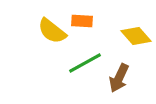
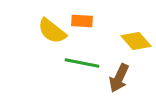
yellow diamond: moved 5 px down
green line: moved 3 px left; rotated 40 degrees clockwise
